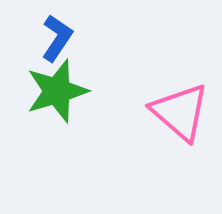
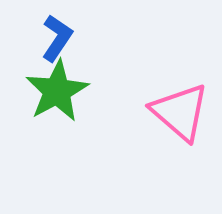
green star: rotated 12 degrees counterclockwise
